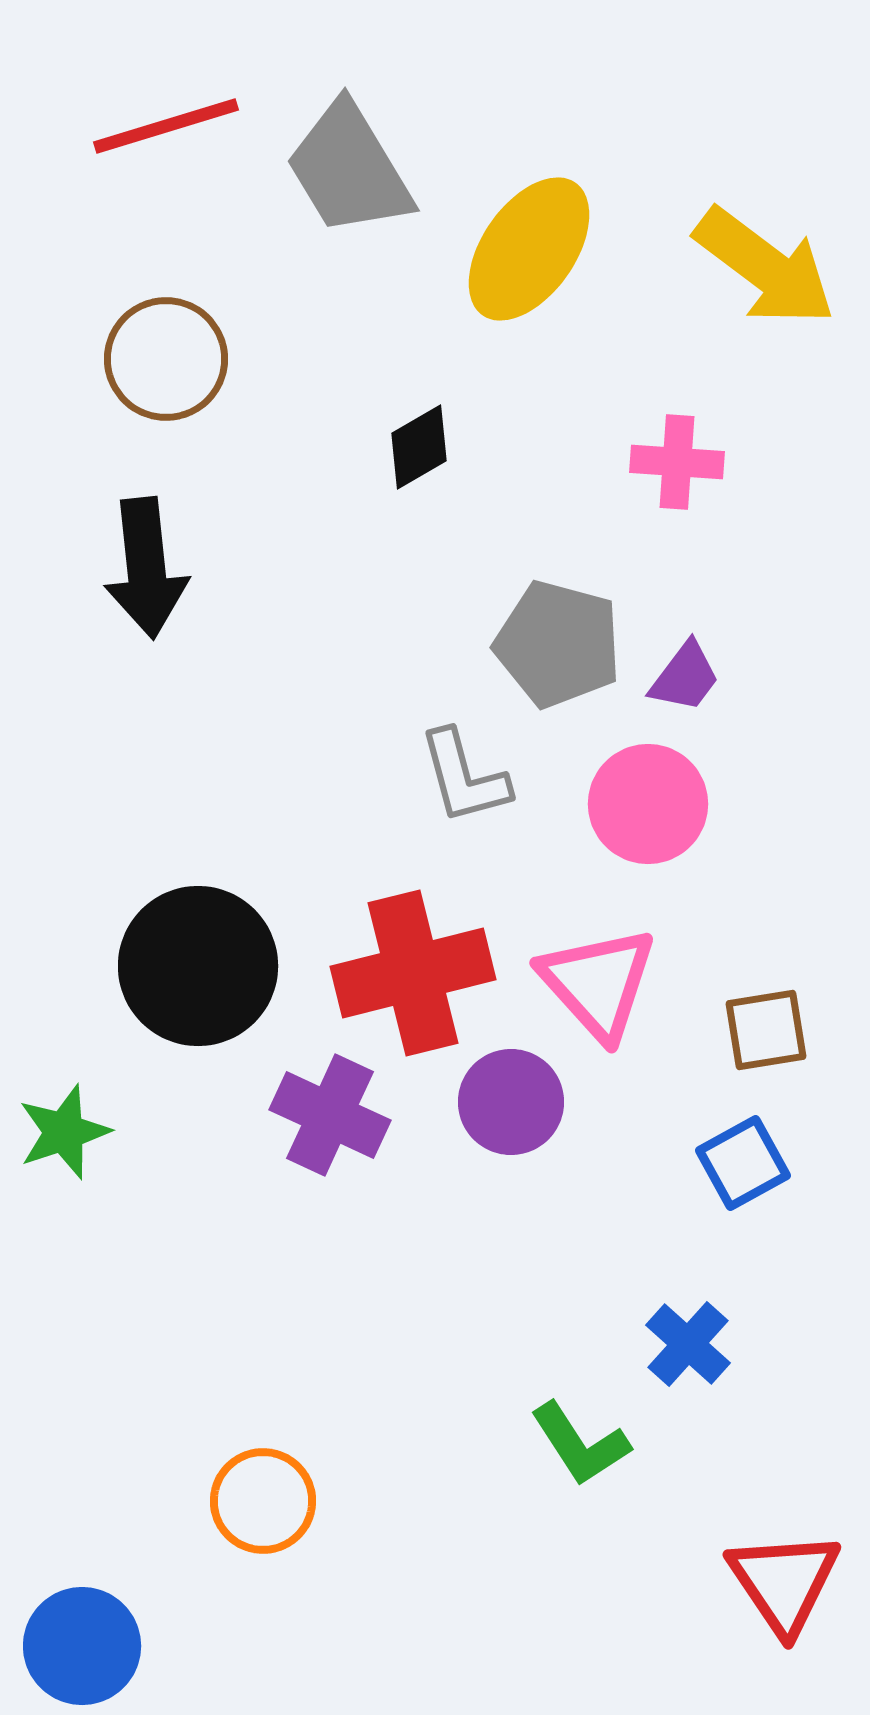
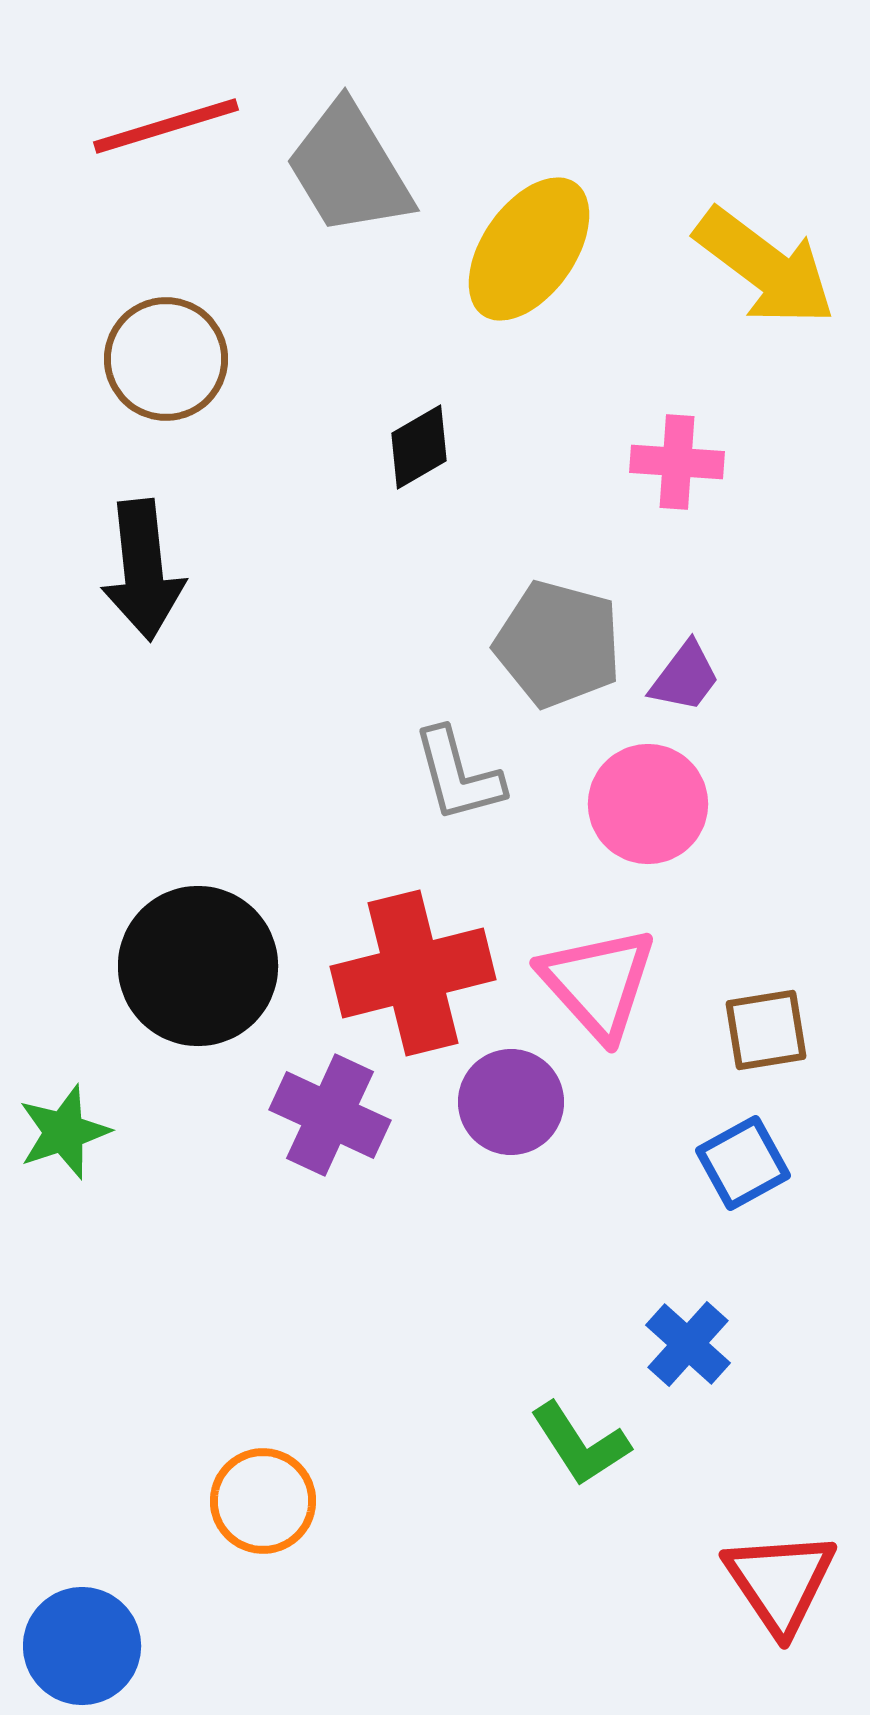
black arrow: moved 3 px left, 2 px down
gray L-shape: moved 6 px left, 2 px up
red triangle: moved 4 px left
